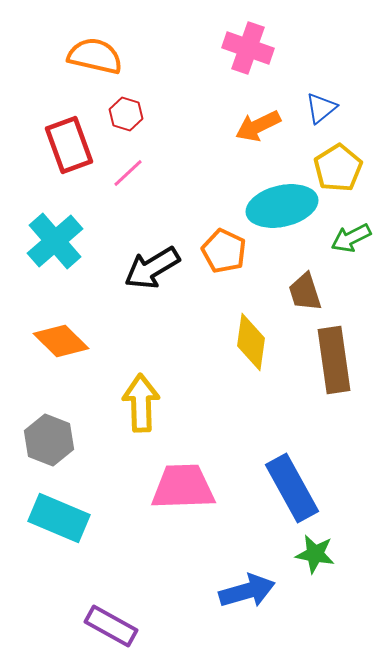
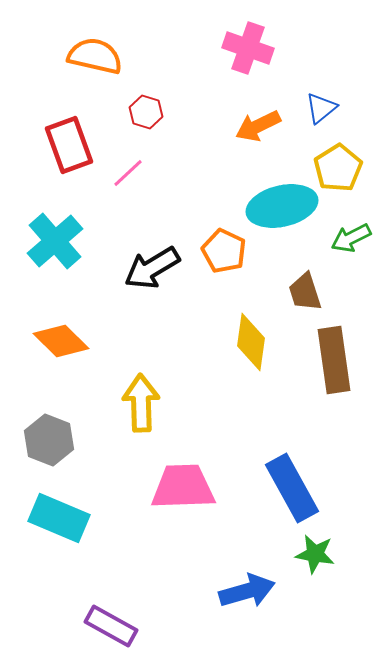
red hexagon: moved 20 px right, 2 px up
